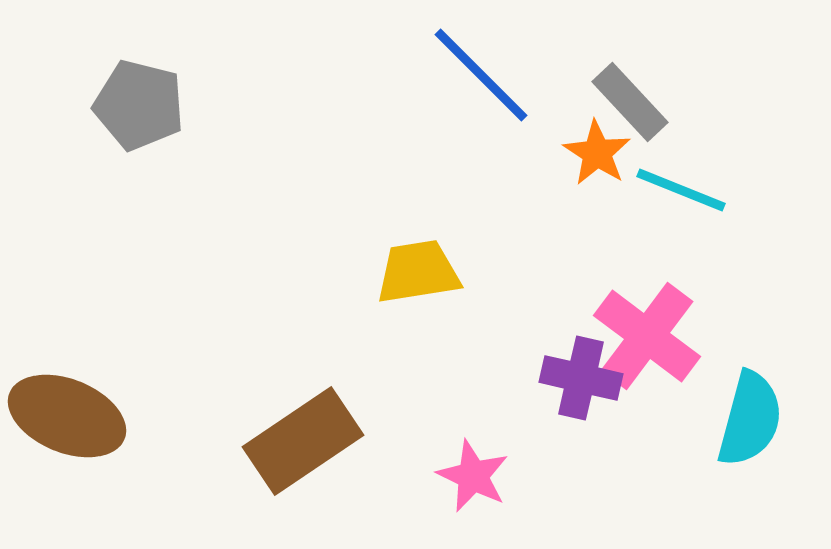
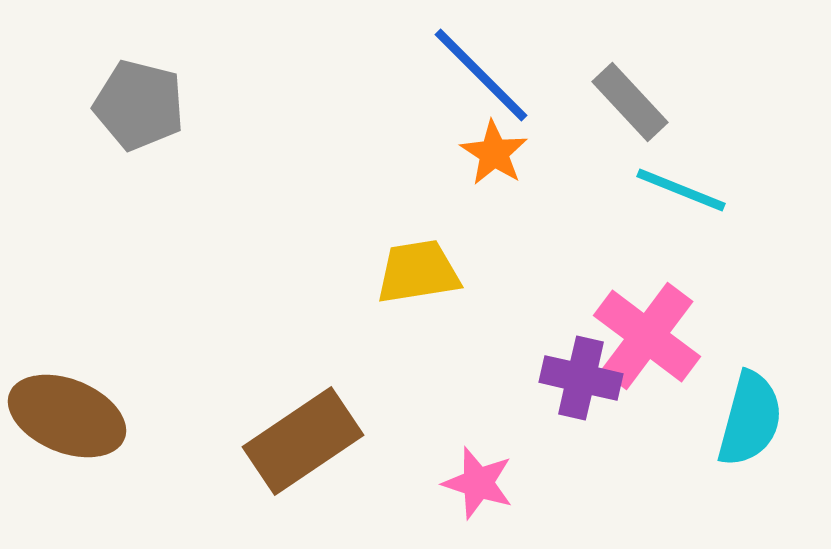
orange star: moved 103 px left
pink star: moved 5 px right, 7 px down; rotated 8 degrees counterclockwise
